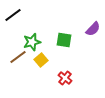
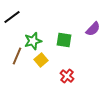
black line: moved 1 px left, 2 px down
green star: moved 1 px right, 1 px up
brown line: moved 1 px left, 1 px up; rotated 30 degrees counterclockwise
red cross: moved 2 px right, 2 px up
